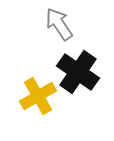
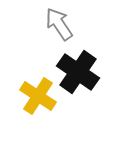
yellow cross: rotated 27 degrees counterclockwise
